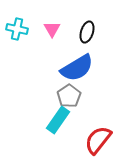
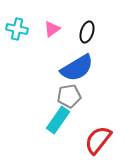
pink triangle: rotated 24 degrees clockwise
gray pentagon: rotated 25 degrees clockwise
